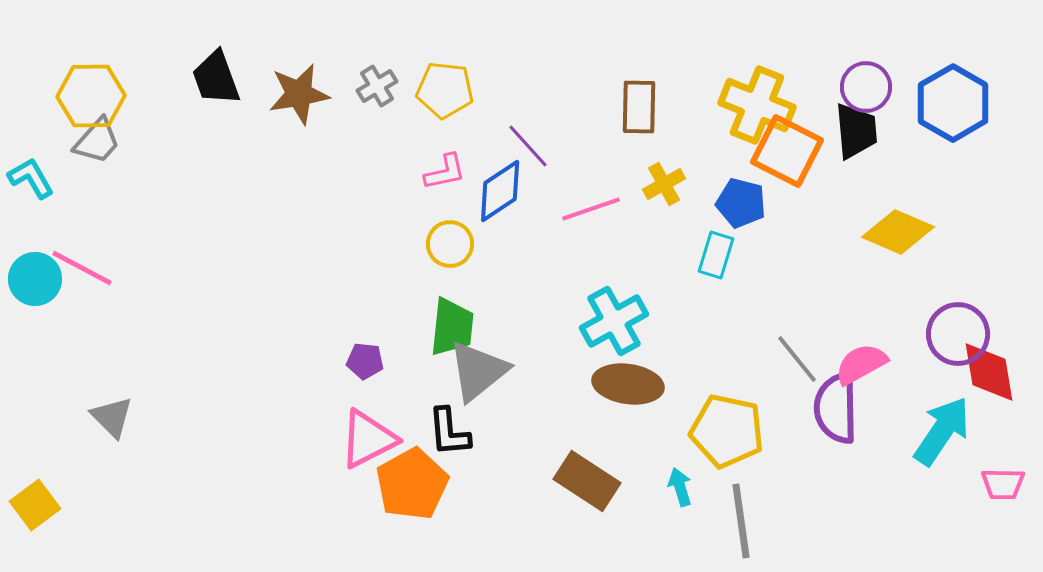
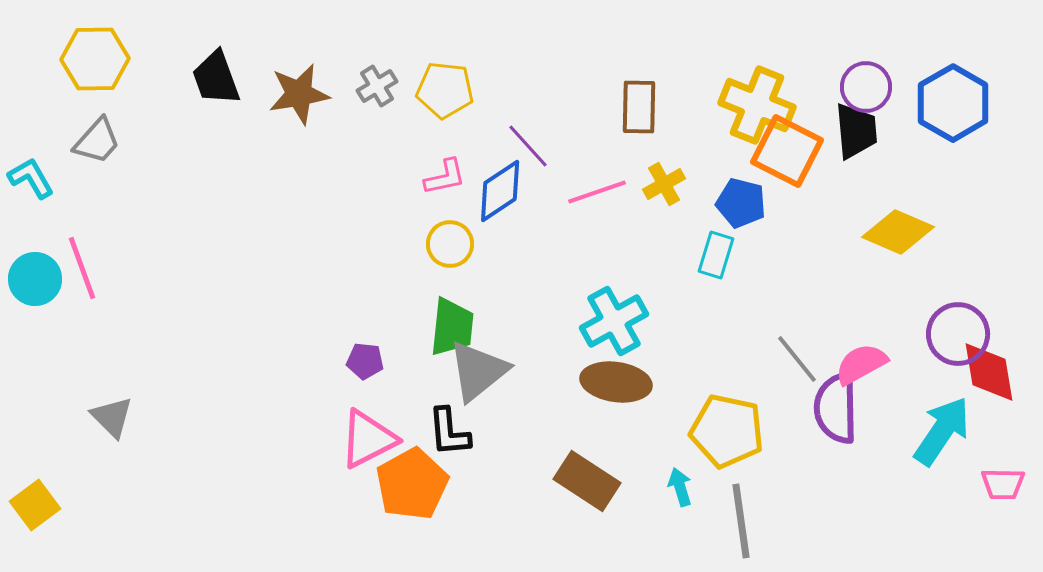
yellow hexagon at (91, 96): moved 4 px right, 37 px up
pink L-shape at (445, 172): moved 5 px down
pink line at (591, 209): moved 6 px right, 17 px up
pink line at (82, 268): rotated 42 degrees clockwise
brown ellipse at (628, 384): moved 12 px left, 2 px up
